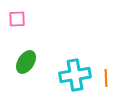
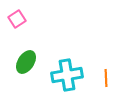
pink square: rotated 30 degrees counterclockwise
cyan cross: moved 8 px left
